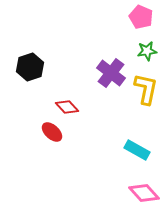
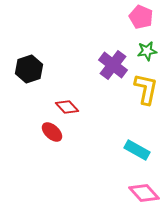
black hexagon: moved 1 px left, 2 px down
purple cross: moved 2 px right, 8 px up
